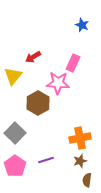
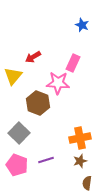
brown hexagon: rotated 10 degrees counterclockwise
gray square: moved 4 px right
pink pentagon: moved 2 px right, 1 px up; rotated 15 degrees counterclockwise
brown semicircle: moved 3 px down
